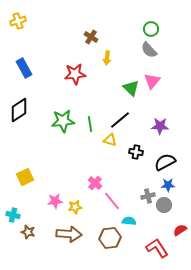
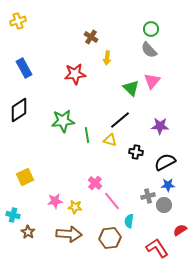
green line: moved 3 px left, 11 px down
yellow star: rotated 16 degrees clockwise
cyan semicircle: rotated 88 degrees counterclockwise
brown star: rotated 16 degrees clockwise
